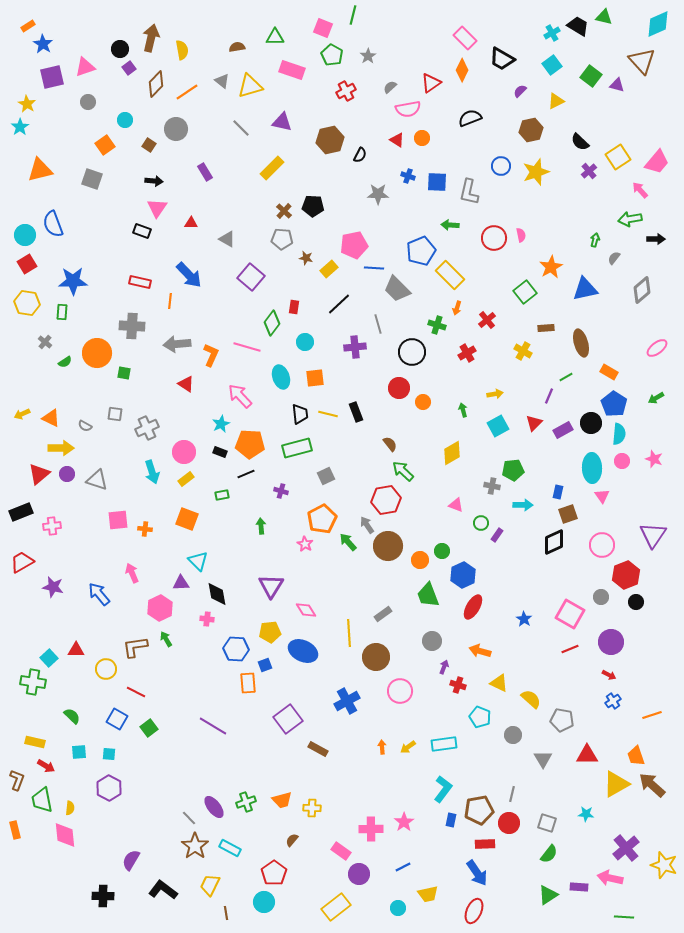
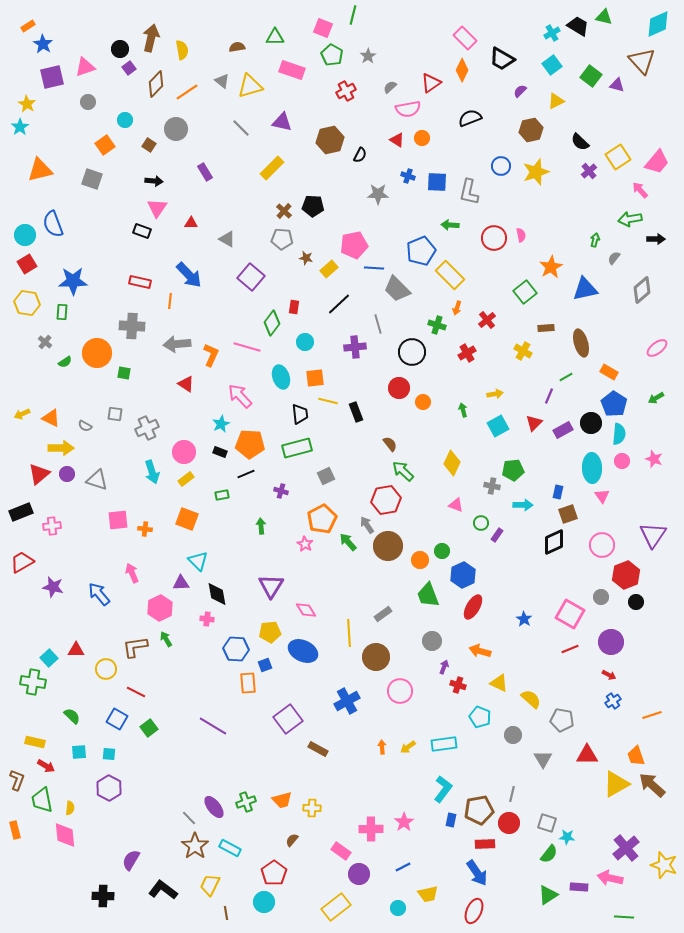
yellow line at (328, 414): moved 13 px up
yellow diamond at (452, 453): moved 10 px down; rotated 35 degrees counterclockwise
cyan star at (586, 814): moved 19 px left, 23 px down
